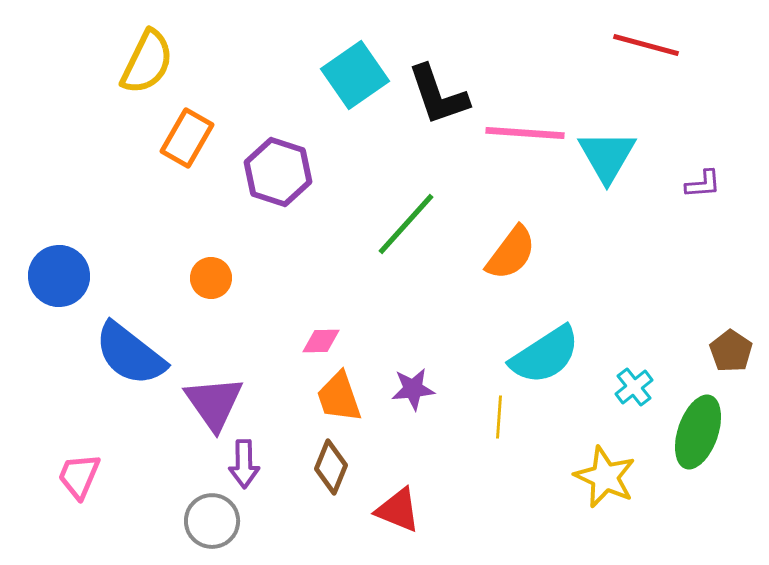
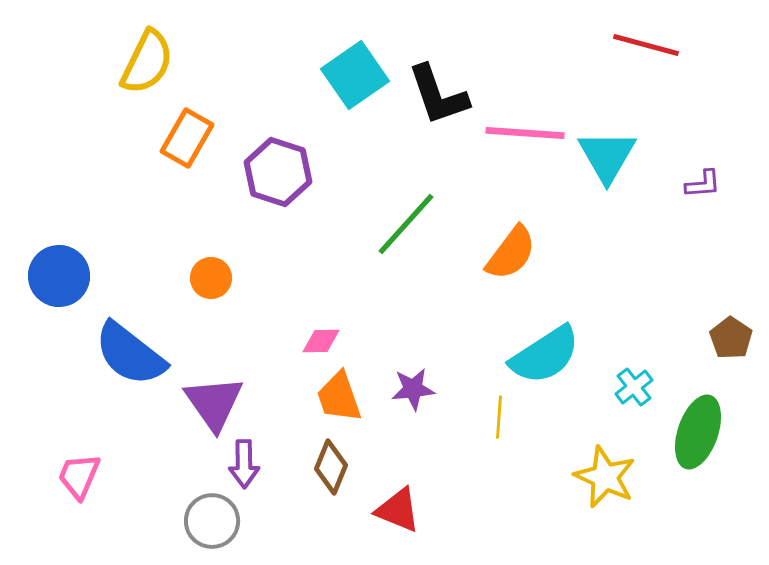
brown pentagon: moved 13 px up
